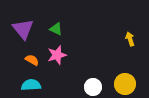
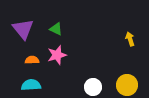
orange semicircle: rotated 32 degrees counterclockwise
yellow circle: moved 2 px right, 1 px down
